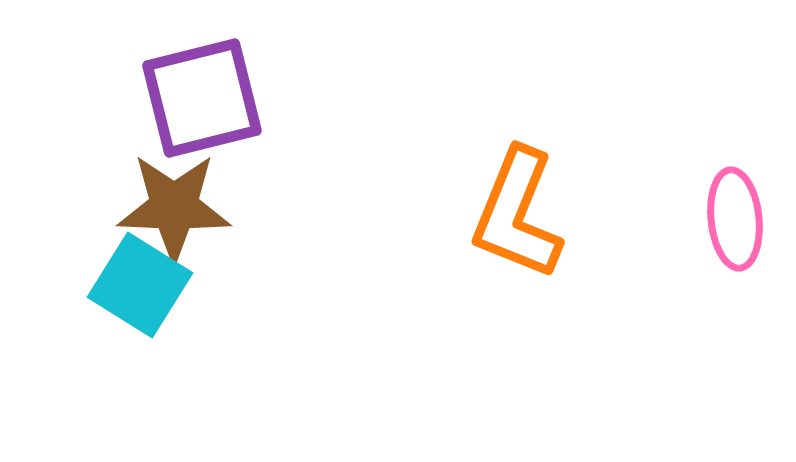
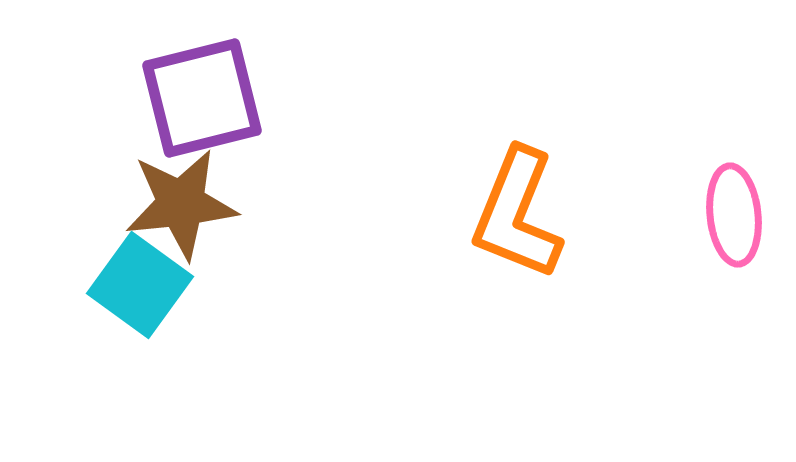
brown star: moved 7 px right, 3 px up; rotated 8 degrees counterclockwise
pink ellipse: moved 1 px left, 4 px up
cyan square: rotated 4 degrees clockwise
